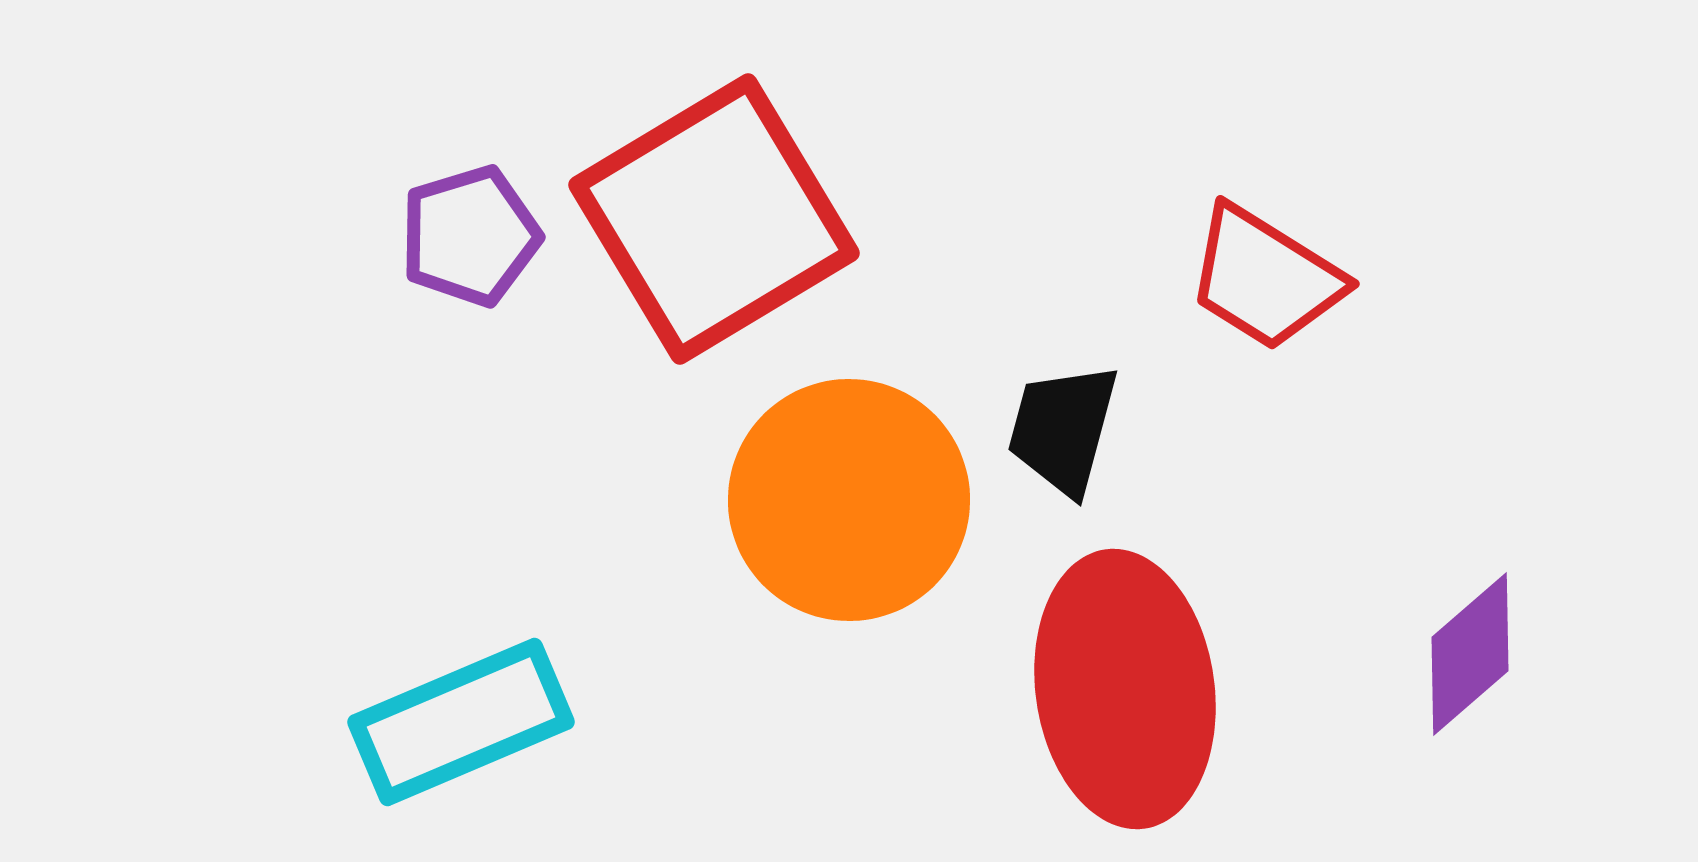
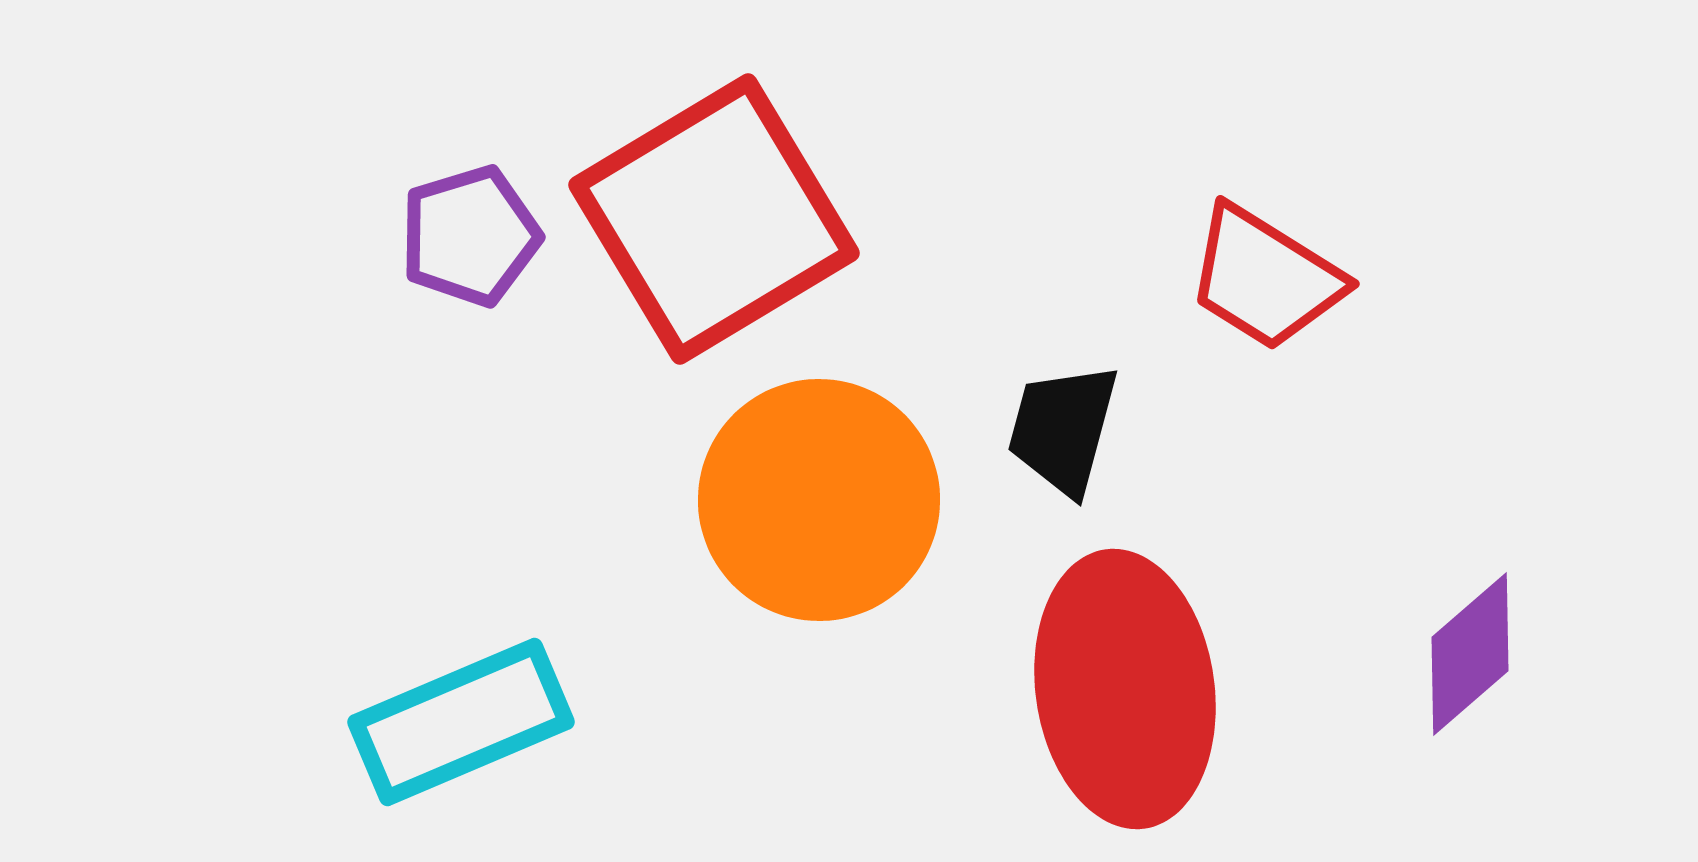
orange circle: moved 30 px left
